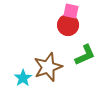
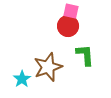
red circle: moved 1 px down
green L-shape: rotated 70 degrees counterclockwise
cyan star: moved 1 px left, 1 px down
